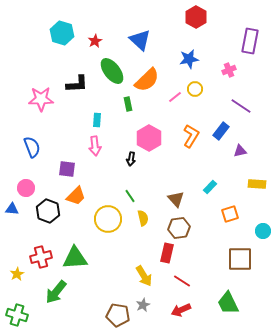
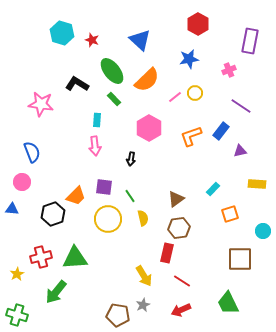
red hexagon at (196, 17): moved 2 px right, 7 px down
red star at (95, 41): moved 3 px left, 1 px up; rotated 24 degrees counterclockwise
black L-shape at (77, 84): rotated 145 degrees counterclockwise
yellow circle at (195, 89): moved 4 px down
pink star at (41, 99): moved 5 px down; rotated 10 degrees clockwise
green rectangle at (128, 104): moved 14 px left, 5 px up; rotated 32 degrees counterclockwise
orange L-shape at (191, 136): rotated 140 degrees counterclockwise
pink hexagon at (149, 138): moved 10 px up
blue semicircle at (32, 147): moved 5 px down
purple square at (67, 169): moved 37 px right, 18 px down
cyan rectangle at (210, 187): moved 3 px right, 2 px down
pink circle at (26, 188): moved 4 px left, 6 px up
brown triangle at (176, 199): rotated 36 degrees clockwise
black hexagon at (48, 211): moved 5 px right, 3 px down; rotated 20 degrees clockwise
